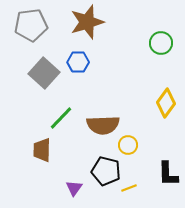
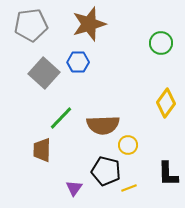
brown star: moved 2 px right, 2 px down
